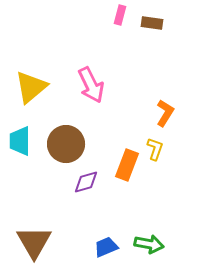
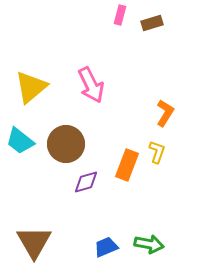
brown rectangle: rotated 25 degrees counterclockwise
cyan trapezoid: rotated 52 degrees counterclockwise
yellow L-shape: moved 2 px right, 3 px down
